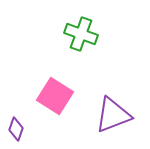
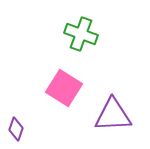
pink square: moved 9 px right, 8 px up
purple triangle: rotated 18 degrees clockwise
